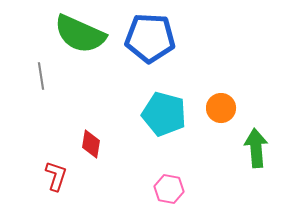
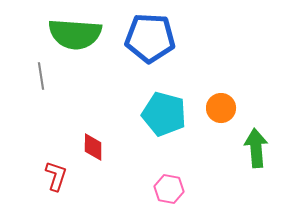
green semicircle: moved 5 px left; rotated 20 degrees counterclockwise
red diamond: moved 2 px right, 3 px down; rotated 8 degrees counterclockwise
